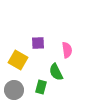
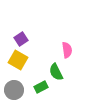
purple square: moved 17 px left, 4 px up; rotated 32 degrees counterclockwise
green rectangle: rotated 48 degrees clockwise
